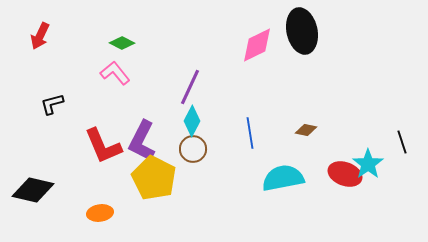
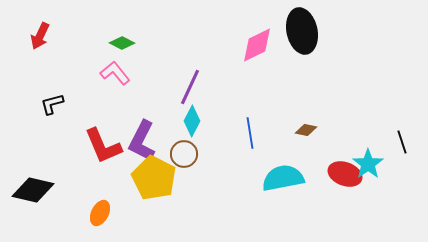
brown circle: moved 9 px left, 5 px down
orange ellipse: rotated 55 degrees counterclockwise
